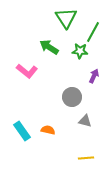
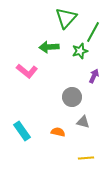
green triangle: rotated 15 degrees clockwise
green arrow: rotated 36 degrees counterclockwise
green star: rotated 21 degrees counterclockwise
gray triangle: moved 2 px left, 1 px down
orange semicircle: moved 10 px right, 2 px down
